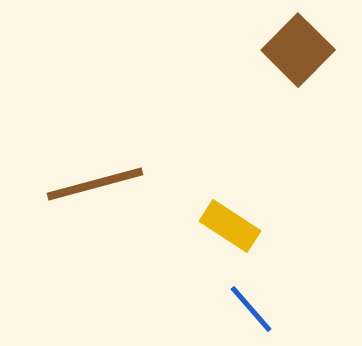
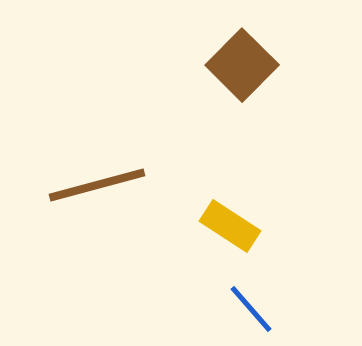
brown square: moved 56 px left, 15 px down
brown line: moved 2 px right, 1 px down
